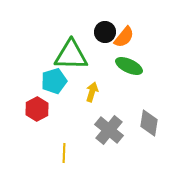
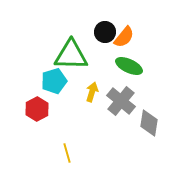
gray cross: moved 12 px right, 29 px up
yellow line: moved 3 px right; rotated 18 degrees counterclockwise
